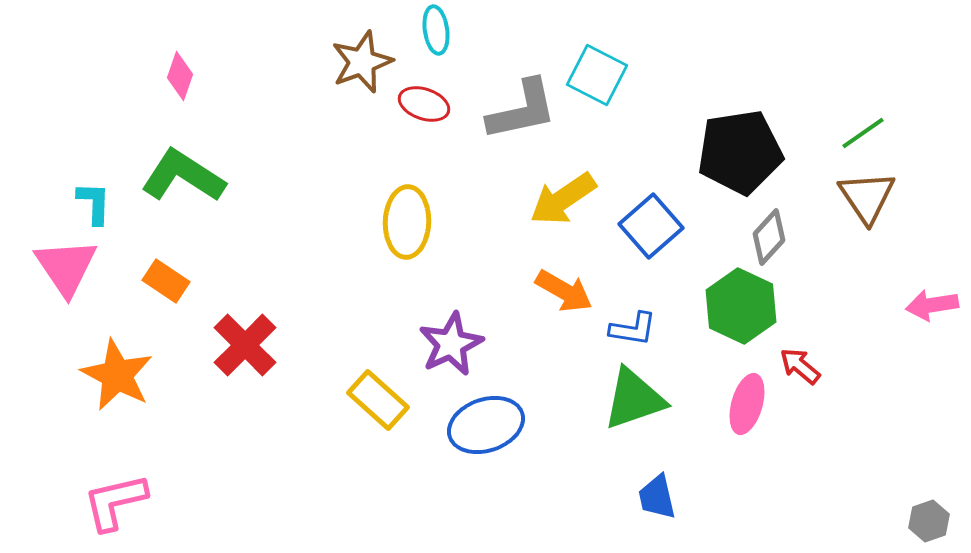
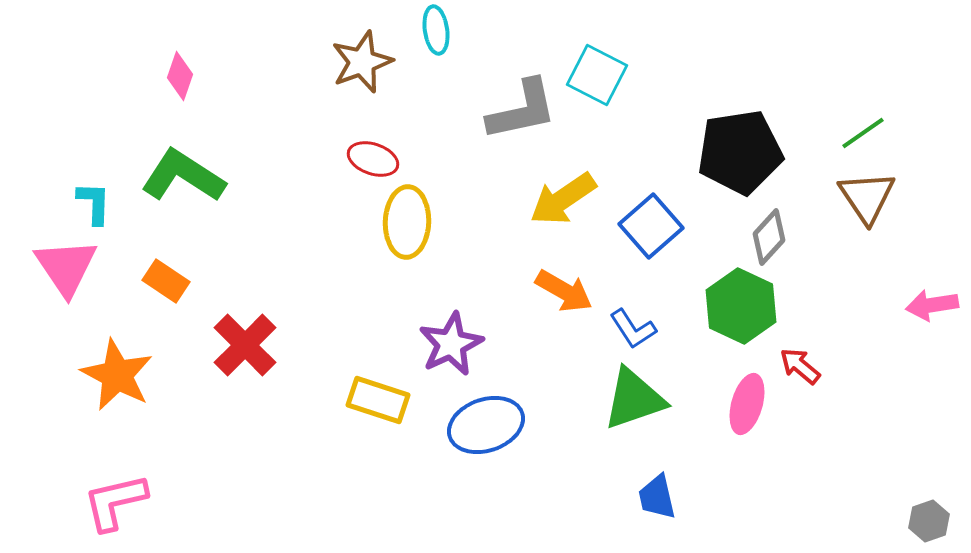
red ellipse: moved 51 px left, 55 px down
blue L-shape: rotated 48 degrees clockwise
yellow rectangle: rotated 24 degrees counterclockwise
